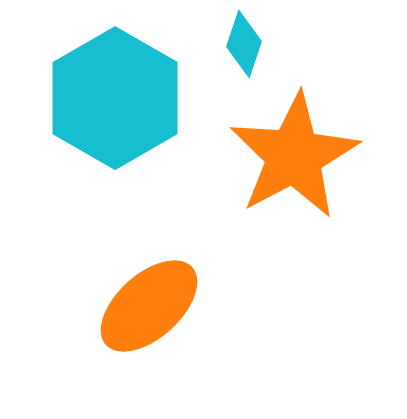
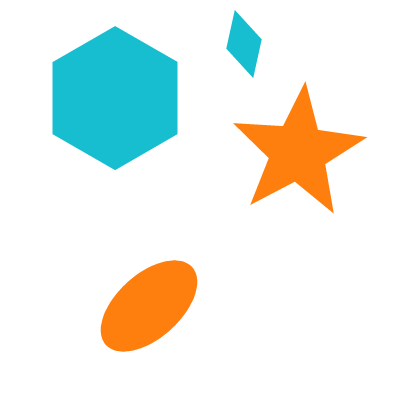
cyan diamond: rotated 6 degrees counterclockwise
orange star: moved 4 px right, 4 px up
